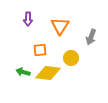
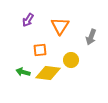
purple arrow: moved 1 px down; rotated 32 degrees clockwise
yellow circle: moved 2 px down
